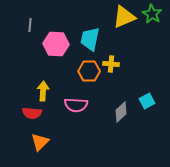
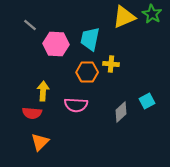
gray line: rotated 56 degrees counterclockwise
orange hexagon: moved 2 px left, 1 px down
